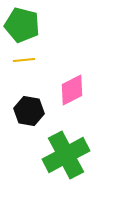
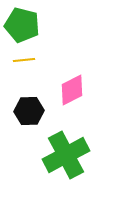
black hexagon: rotated 12 degrees counterclockwise
